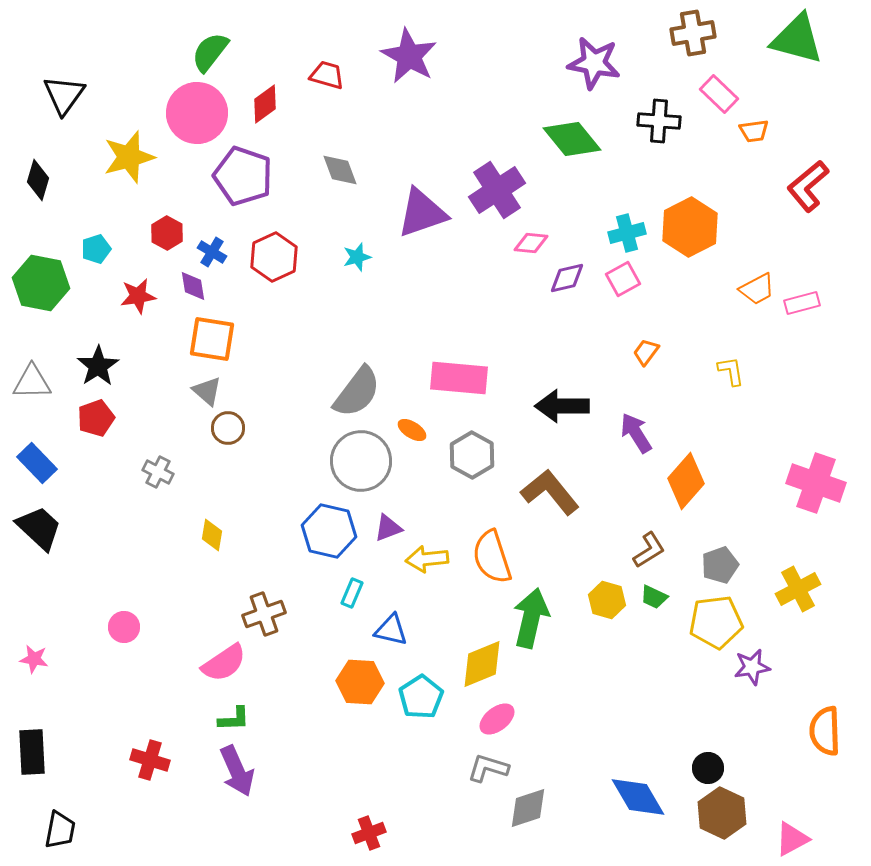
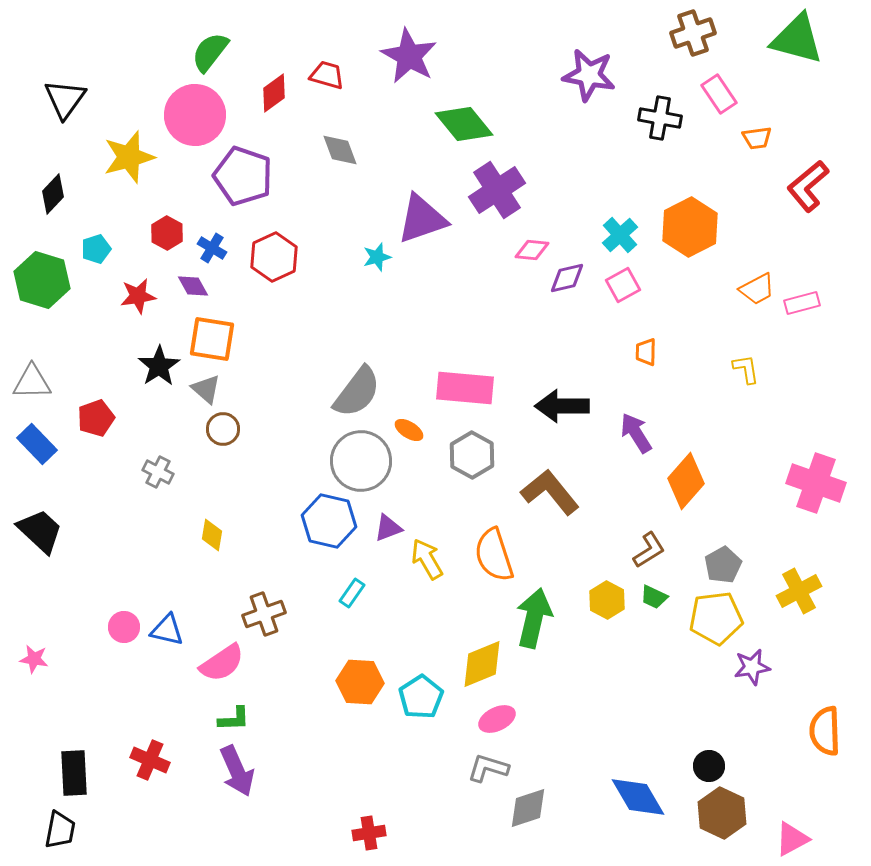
brown cross at (693, 33): rotated 9 degrees counterclockwise
purple star at (594, 63): moved 5 px left, 12 px down
pink rectangle at (719, 94): rotated 12 degrees clockwise
black triangle at (64, 95): moved 1 px right, 4 px down
red diamond at (265, 104): moved 9 px right, 11 px up
pink circle at (197, 113): moved 2 px left, 2 px down
black cross at (659, 121): moved 1 px right, 3 px up; rotated 6 degrees clockwise
orange trapezoid at (754, 131): moved 3 px right, 7 px down
green diamond at (572, 139): moved 108 px left, 15 px up
gray diamond at (340, 170): moved 20 px up
black diamond at (38, 180): moved 15 px right, 14 px down; rotated 27 degrees clockwise
purple triangle at (422, 213): moved 6 px down
cyan cross at (627, 233): moved 7 px left, 2 px down; rotated 27 degrees counterclockwise
pink diamond at (531, 243): moved 1 px right, 7 px down
blue cross at (212, 252): moved 4 px up
cyan star at (357, 257): moved 20 px right
pink square at (623, 279): moved 6 px down
green hexagon at (41, 283): moved 1 px right, 3 px up; rotated 6 degrees clockwise
purple diamond at (193, 286): rotated 20 degrees counterclockwise
orange trapezoid at (646, 352): rotated 36 degrees counterclockwise
black star at (98, 366): moved 61 px right
yellow L-shape at (731, 371): moved 15 px right, 2 px up
pink rectangle at (459, 378): moved 6 px right, 10 px down
gray triangle at (207, 391): moved 1 px left, 2 px up
brown circle at (228, 428): moved 5 px left, 1 px down
orange ellipse at (412, 430): moved 3 px left
blue rectangle at (37, 463): moved 19 px up
black trapezoid at (39, 528): moved 1 px right, 3 px down
blue hexagon at (329, 531): moved 10 px up
orange semicircle at (492, 557): moved 2 px right, 2 px up
yellow arrow at (427, 559): rotated 66 degrees clockwise
gray pentagon at (720, 565): moved 3 px right; rotated 9 degrees counterclockwise
yellow cross at (798, 589): moved 1 px right, 2 px down
cyan rectangle at (352, 593): rotated 12 degrees clockwise
yellow hexagon at (607, 600): rotated 12 degrees clockwise
green arrow at (531, 618): moved 3 px right
yellow pentagon at (716, 622): moved 4 px up
blue triangle at (391, 630): moved 224 px left
pink semicircle at (224, 663): moved 2 px left
pink ellipse at (497, 719): rotated 12 degrees clockwise
black rectangle at (32, 752): moved 42 px right, 21 px down
red cross at (150, 760): rotated 6 degrees clockwise
black circle at (708, 768): moved 1 px right, 2 px up
red cross at (369, 833): rotated 12 degrees clockwise
